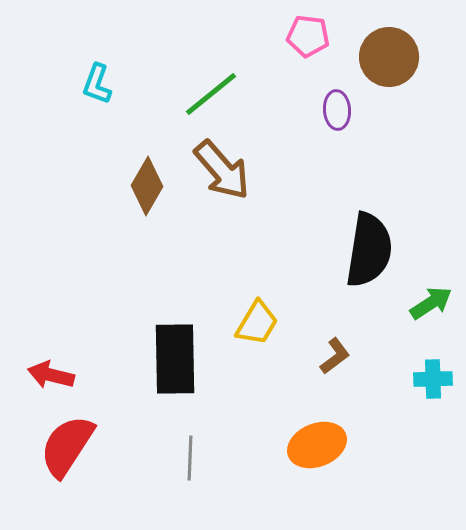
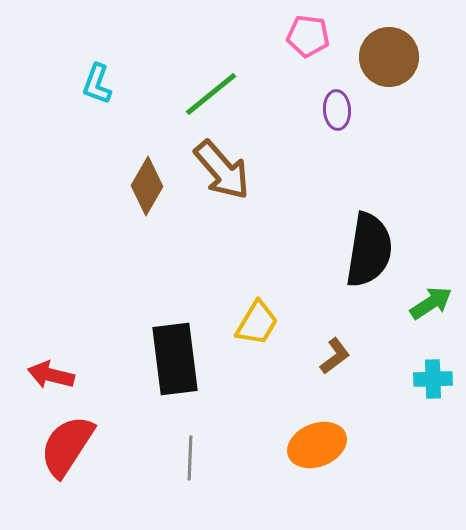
black rectangle: rotated 6 degrees counterclockwise
